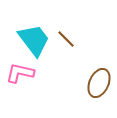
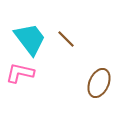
cyan trapezoid: moved 4 px left, 1 px up
